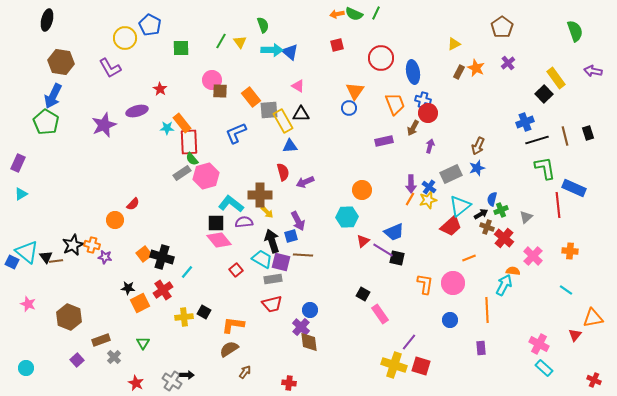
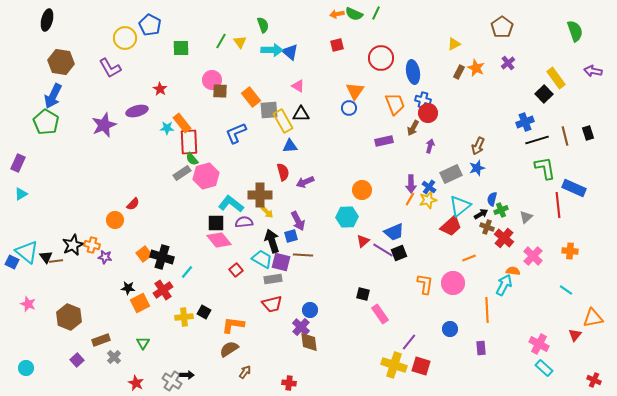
black square at (397, 258): moved 2 px right, 5 px up; rotated 35 degrees counterclockwise
black square at (363, 294): rotated 16 degrees counterclockwise
blue circle at (450, 320): moved 9 px down
